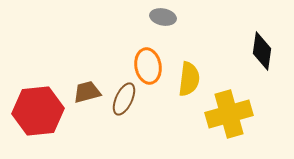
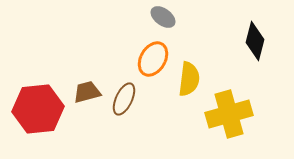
gray ellipse: rotated 25 degrees clockwise
black diamond: moved 7 px left, 10 px up; rotated 6 degrees clockwise
orange ellipse: moved 5 px right, 7 px up; rotated 40 degrees clockwise
red hexagon: moved 2 px up
